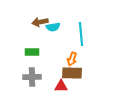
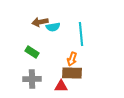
green rectangle: rotated 32 degrees clockwise
gray cross: moved 2 px down
